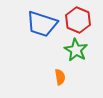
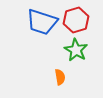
red hexagon: moved 2 px left; rotated 20 degrees clockwise
blue trapezoid: moved 2 px up
